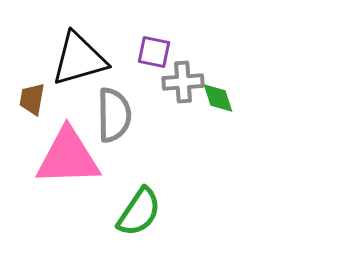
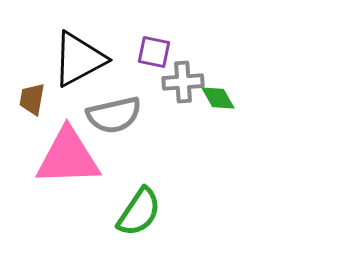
black triangle: rotated 12 degrees counterclockwise
green diamond: rotated 12 degrees counterclockwise
gray semicircle: rotated 78 degrees clockwise
